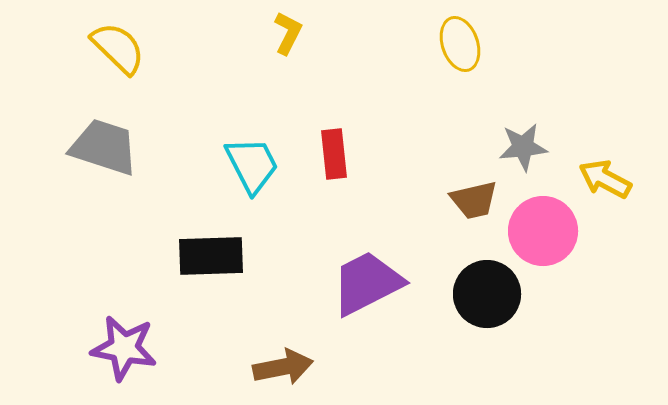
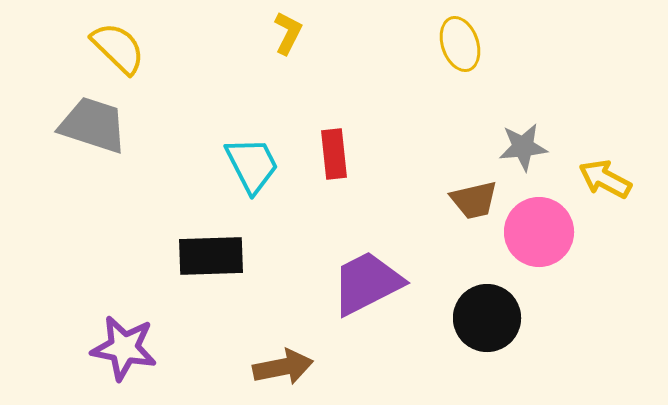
gray trapezoid: moved 11 px left, 22 px up
pink circle: moved 4 px left, 1 px down
black circle: moved 24 px down
